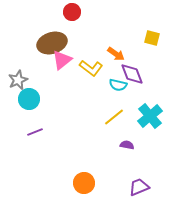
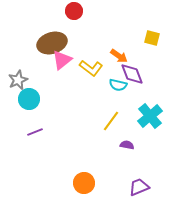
red circle: moved 2 px right, 1 px up
orange arrow: moved 3 px right, 2 px down
yellow line: moved 3 px left, 4 px down; rotated 15 degrees counterclockwise
